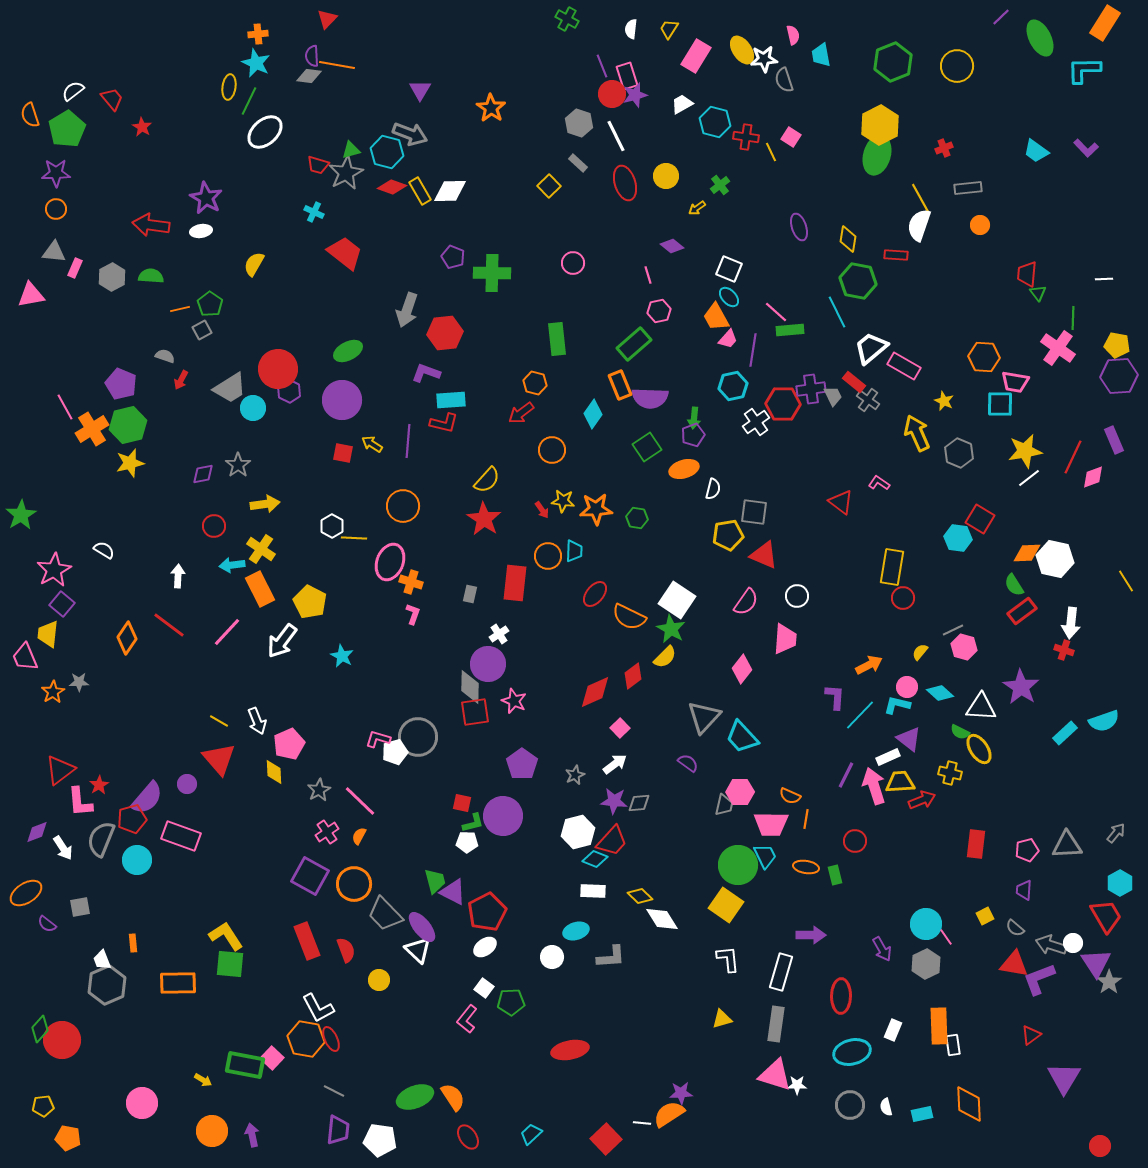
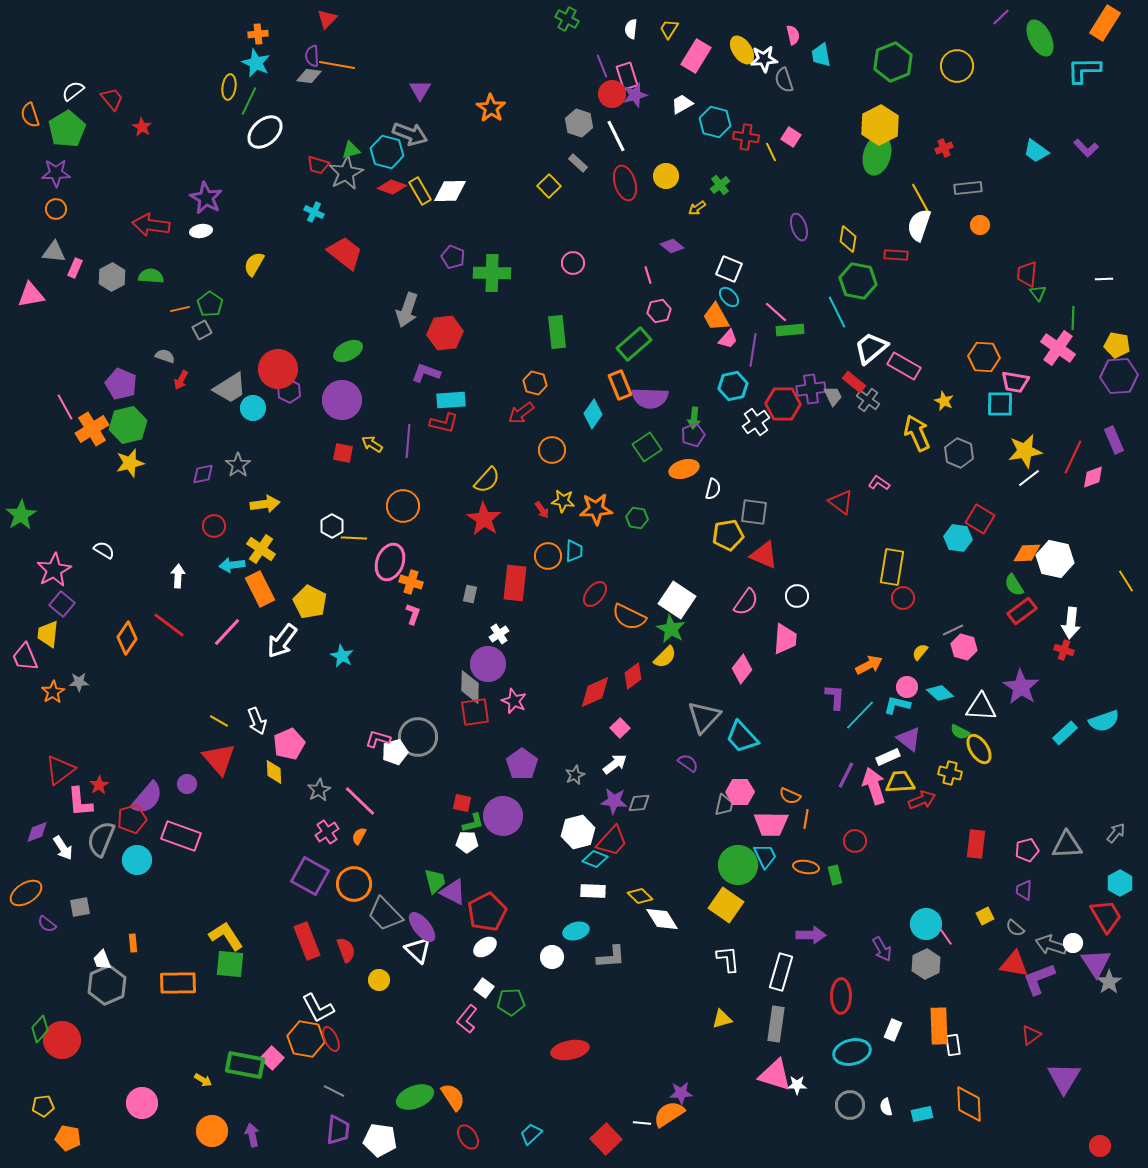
green rectangle at (557, 339): moved 7 px up
